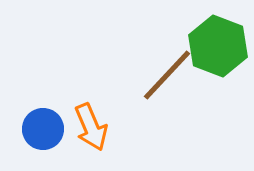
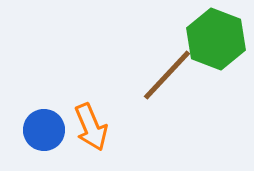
green hexagon: moved 2 px left, 7 px up
blue circle: moved 1 px right, 1 px down
